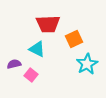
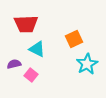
red trapezoid: moved 22 px left
